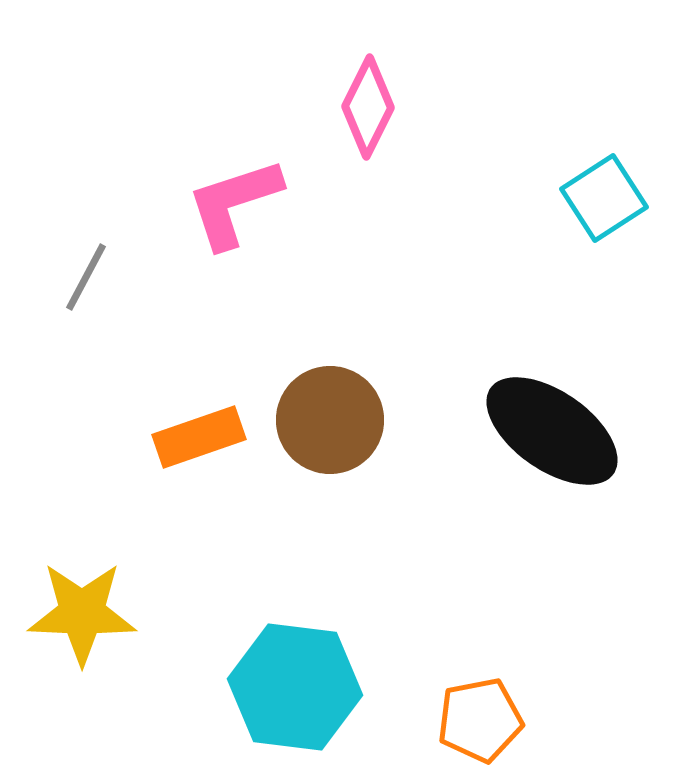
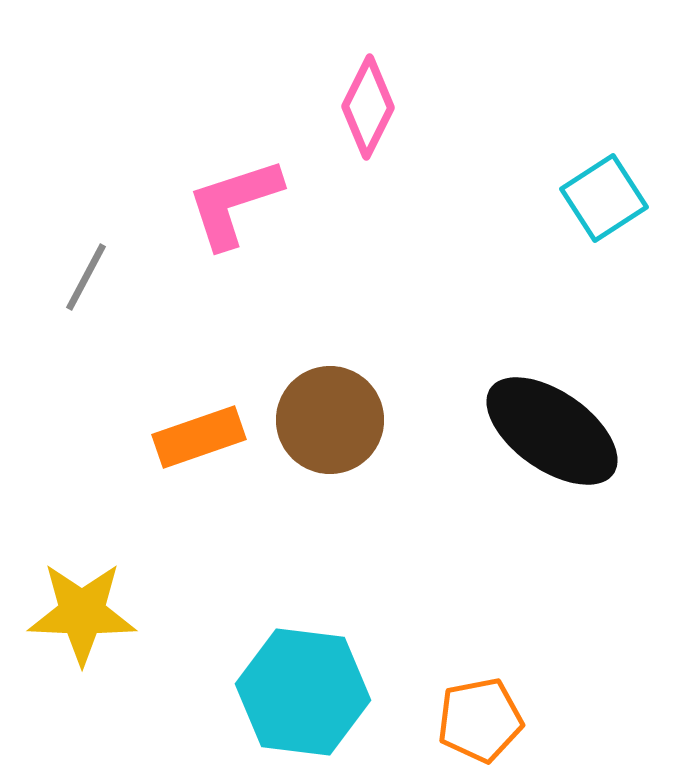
cyan hexagon: moved 8 px right, 5 px down
